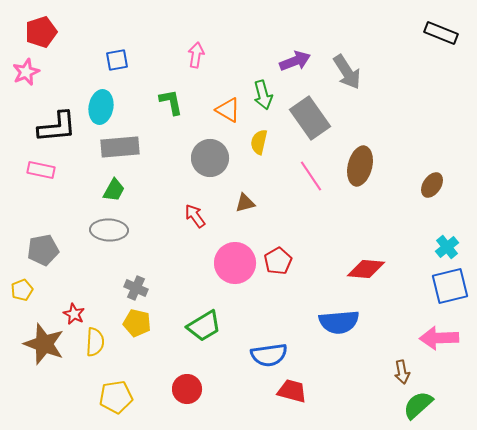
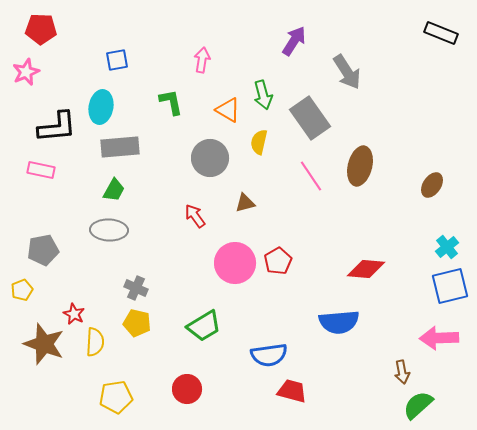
red pentagon at (41, 32): moved 3 px up; rotated 20 degrees clockwise
pink arrow at (196, 55): moved 6 px right, 5 px down
purple arrow at (295, 61): moved 1 px left, 20 px up; rotated 36 degrees counterclockwise
